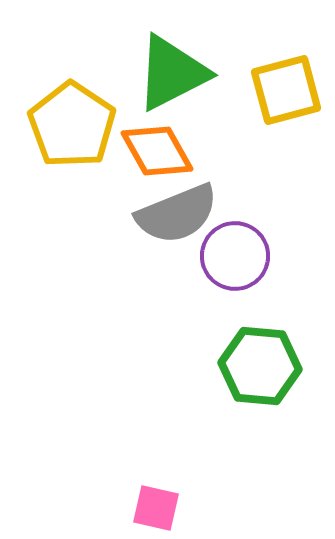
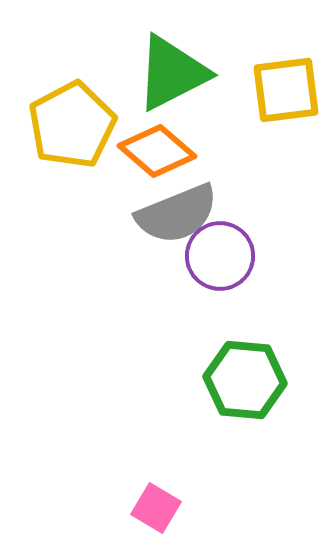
yellow square: rotated 8 degrees clockwise
yellow pentagon: rotated 10 degrees clockwise
orange diamond: rotated 20 degrees counterclockwise
purple circle: moved 15 px left
green hexagon: moved 15 px left, 14 px down
pink square: rotated 18 degrees clockwise
